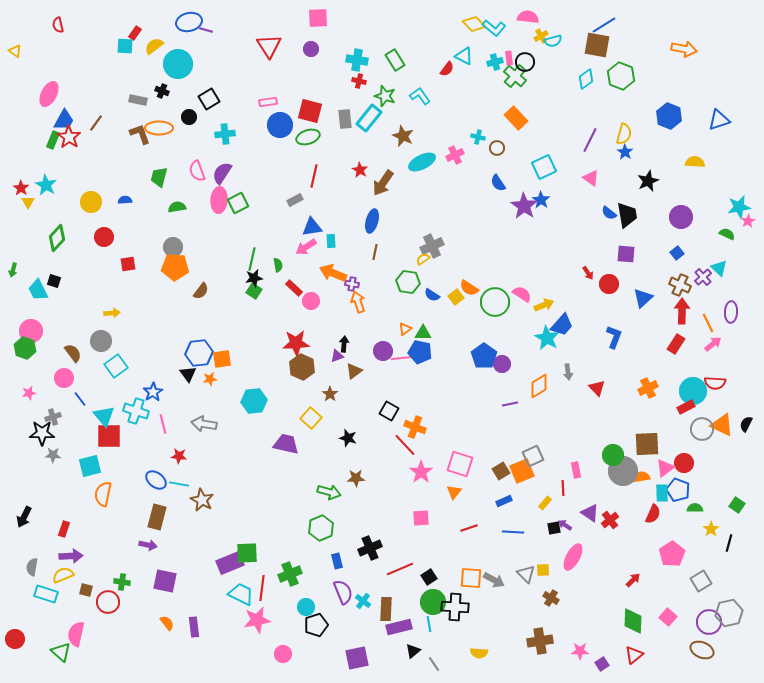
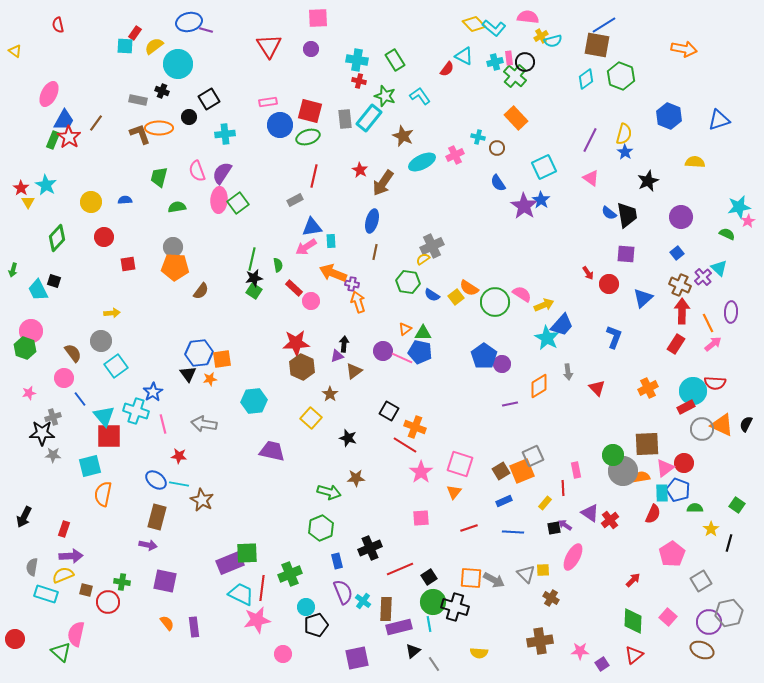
green square at (238, 203): rotated 10 degrees counterclockwise
pink line at (402, 358): rotated 30 degrees clockwise
purple trapezoid at (286, 444): moved 14 px left, 7 px down
red line at (405, 445): rotated 15 degrees counterclockwise
black cross at (455, 607): rotated 12 degrees clockwise
